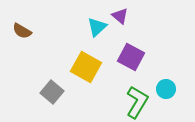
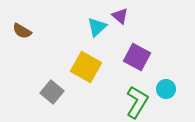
purple square: moved 6 px right
